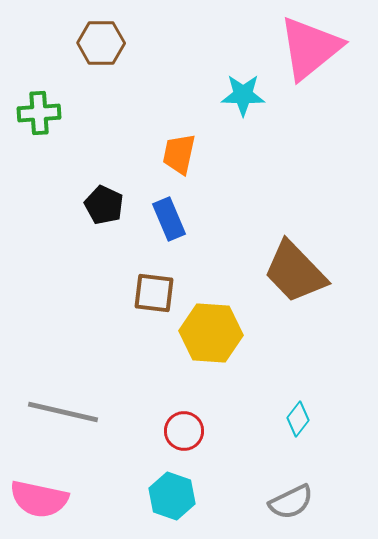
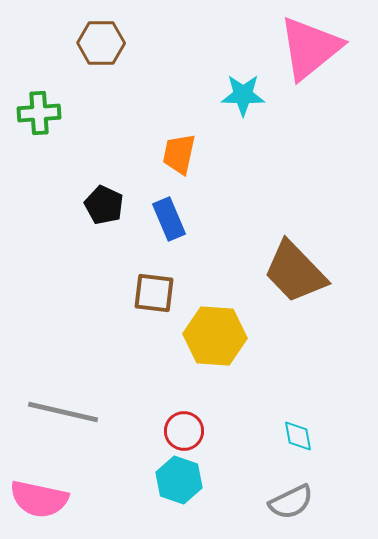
yellow hexagon: moved 4 px right, 3 px down
cyan diamond: moved 17 px down; rotated 48 degrees counterclockwise
cyan hexagon: moved 7 px right, 16 px up
